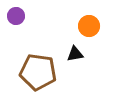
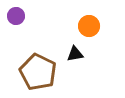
brown pentagon: rotated 18 degrees clockwise
